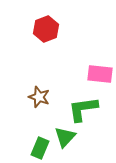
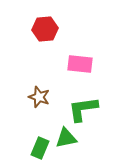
red hexagon: moved 1 px left; rotated 15 degrees clockwise
pink rectangle: moved 20 px left, 10 px up
green triangle: moved 1 px right, 1 px down; rotated 35 degrees clockwise
